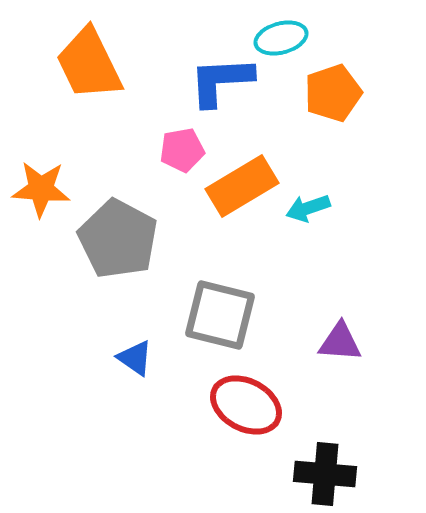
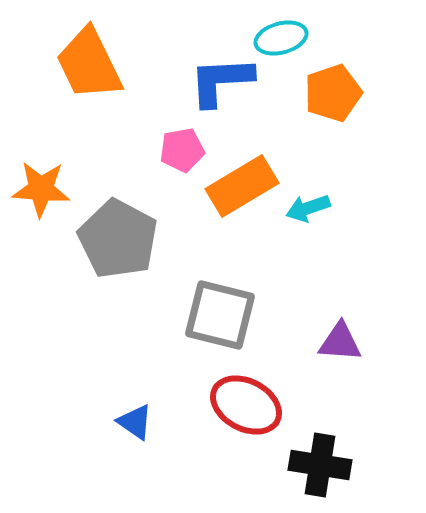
blue triangle: moved 64 px down
black cross: moved 5 px left, 9 px up; rotated 4 degrees clockwise
